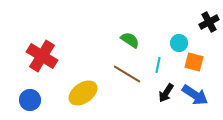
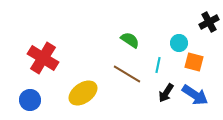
red cross: moved 1 px right, 2 px down
